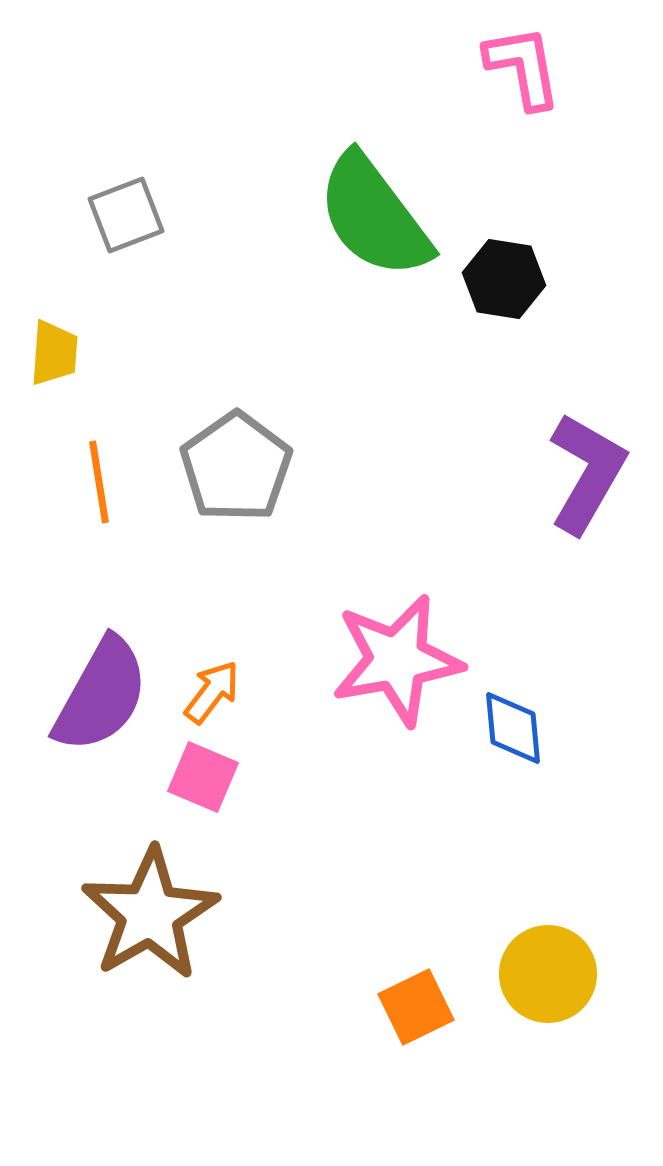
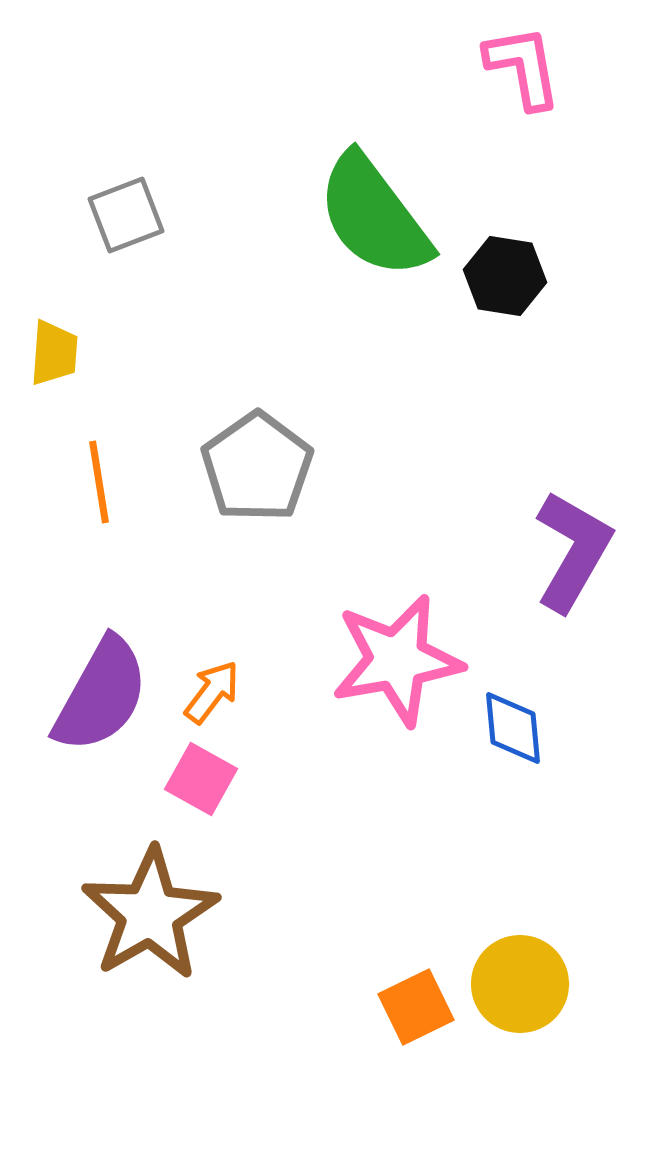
black hexagon: moved 1 px right, 3 px up
gray pentagon: moved 21 px right
purple L-shape: moved 14 px left, 78 px down
pink square: moved 2 px left, 2 px down; rotated 6 degrees clockwise
yellow circle: moved 28 px left, 10 px down
